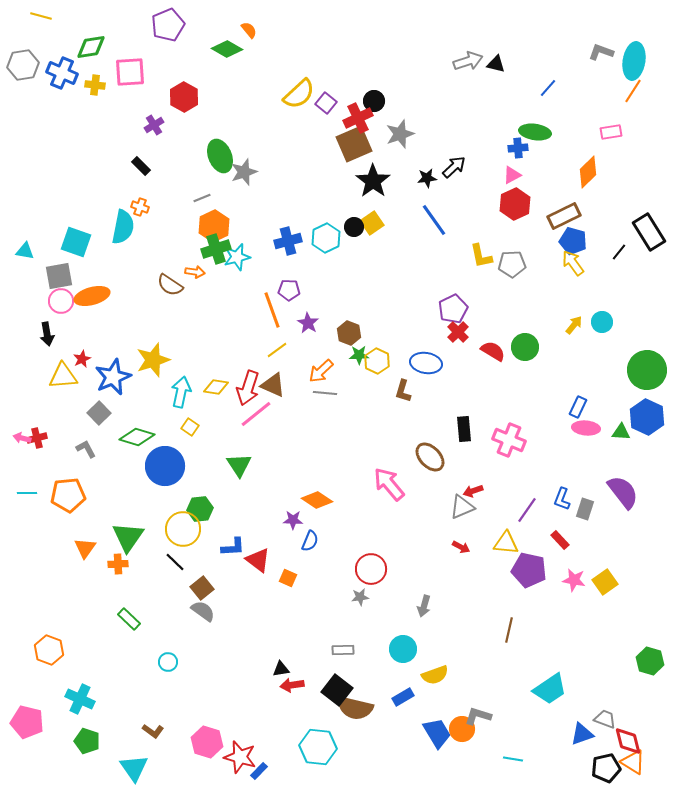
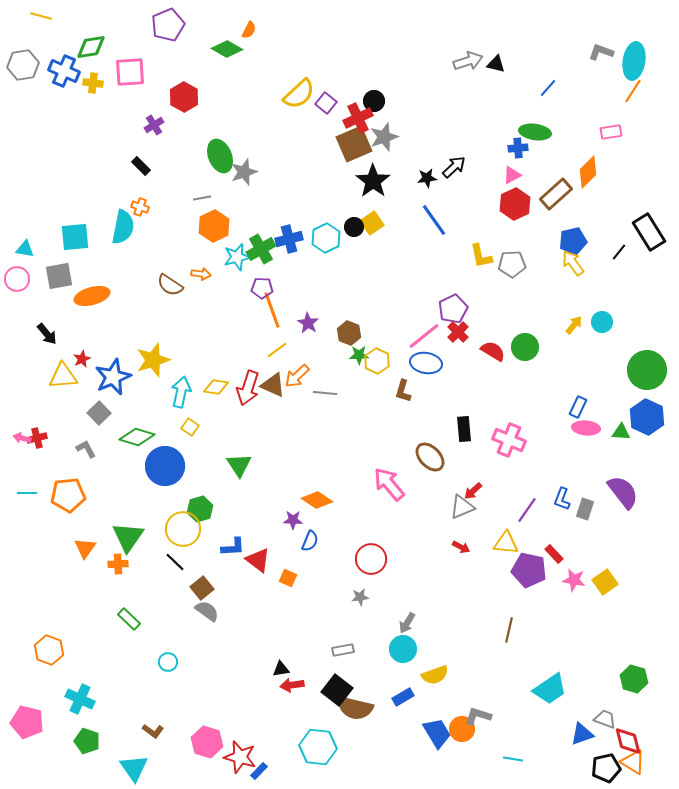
orange semicircle at (249, 30): rotated 66 degrees clockwise
blue cross at (62, 73): moved 2 px right, 2 px up
yellow cross at (95, 85): moved 2 px left, 2 px up
gray star at (400, 134): moved 16 px left, 3 px down
gray line at (202, 198): rotated 12 degrees clockwise
brown rectangle at (564, 216): moved 8 px left, 22 px up; rotated 16 degrees counterclockwise
blue cross at (288, 241): moved 1 px right, 2 px up
blue pentagon at (573, 241): rotated 28 degrees counterclockwise
cyan square at (76, 242): moved 1 px left, 5 px up; rotated 24 degrees counterclockwise
green cross at (216, 249): moved 45 px right; rotated 12 degrees counterclockwise
cyan triangle at (25, 251): moved 2 px up
orange arrow at (195, 272): moved 6 px right, 2 px down
purple pentagon at (289, 290): moved 27 px left, 2 px up
pink circle at (61, 301): moved 44 px left, 22 px up
black arrow at (47, 334): rotated 30 degrees counterclockwise
orange arrow at (321, 371): moved 24 px left, 5 px down
pink line at (256, 414): moved 168 px right, 78 px up
red arrow at (473, 491): rotated 24 degrees counterclockwise
green hexagon at (200, 509): rotated 10 degrees counterclockwise
red rectangle at (560, 540): moved 6 px left, 14 px down
red circle at (371, 569): moved 10 px up
gray arrow at (424, 606): moved 17 px left, 17 px down; rotated 15 degrees clockwise
gray semicircle at (203, 611): moved 4 px right
gray rectangle at (343, 650): rotated 10 degrees counterclockwise
green hexagon at (650, 661): moved 16 px left, 18 px down
